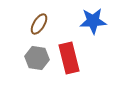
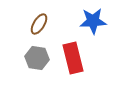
red rectangle: moved 4 px right
